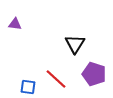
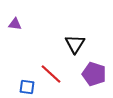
red line: moved 5 px left, 5 px up
blue square: moved 1 px left
